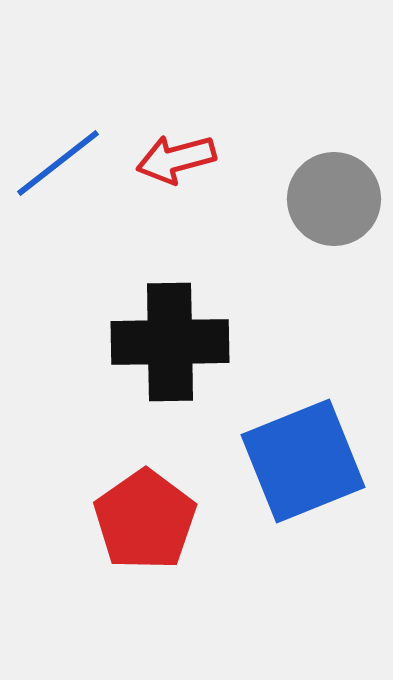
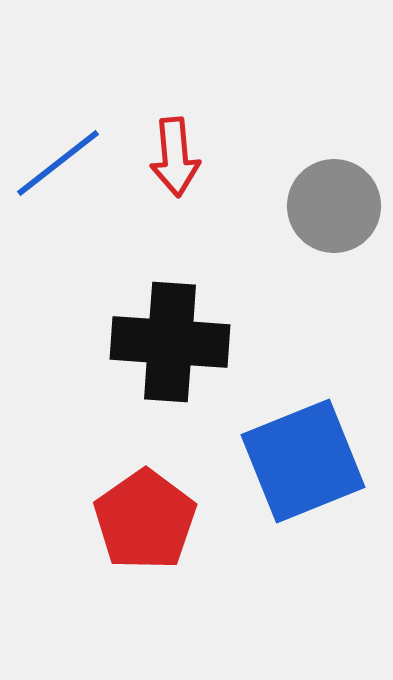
red arrow: moved 1 px left, 2 px up; rotated 80 degrees counterclockwise
gray circle: moved 7 px down
black cross: rotated 5 degrees clockwise
